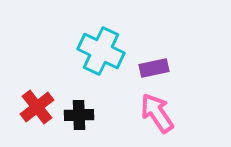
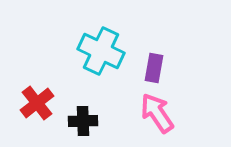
purple rectangle: rotated 68 degrees counterclockwise
red cross: moved 4 px up
black cross: moved 4 px right, 6 px down
